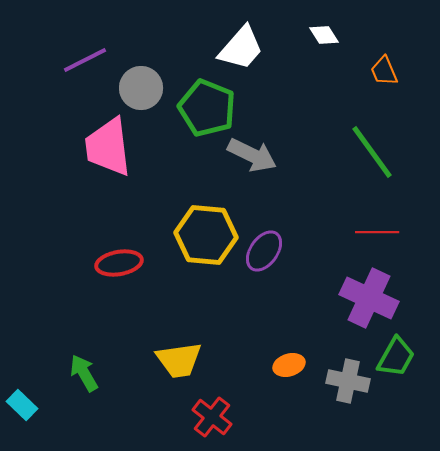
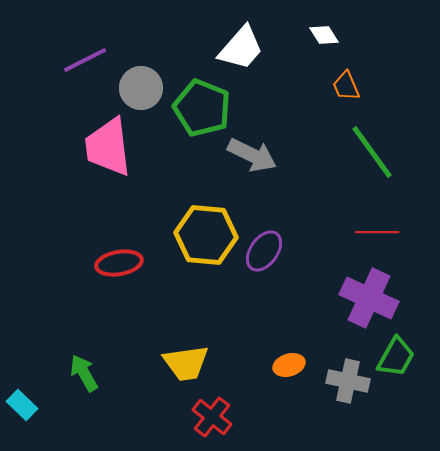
orange trapezoid: moved 38 px left, 15 px down
green pentagon: moved 5 px left
yellow trapezoid: moved 7 px right, 3 px down
